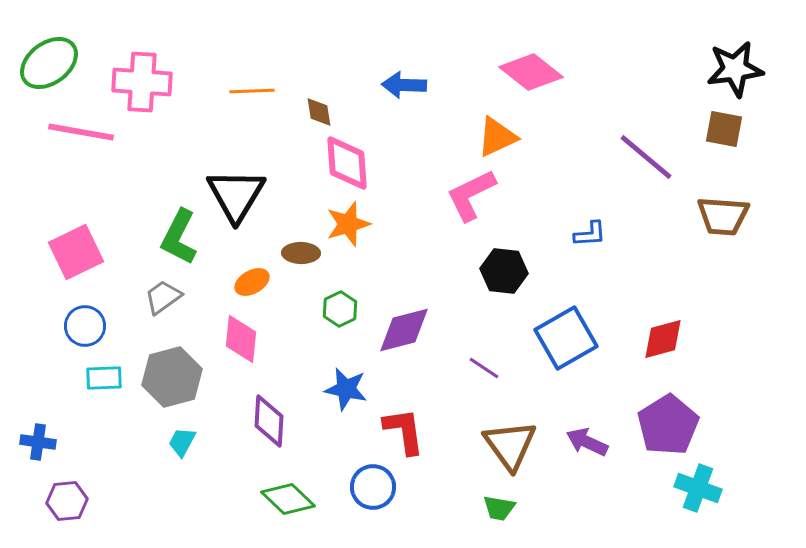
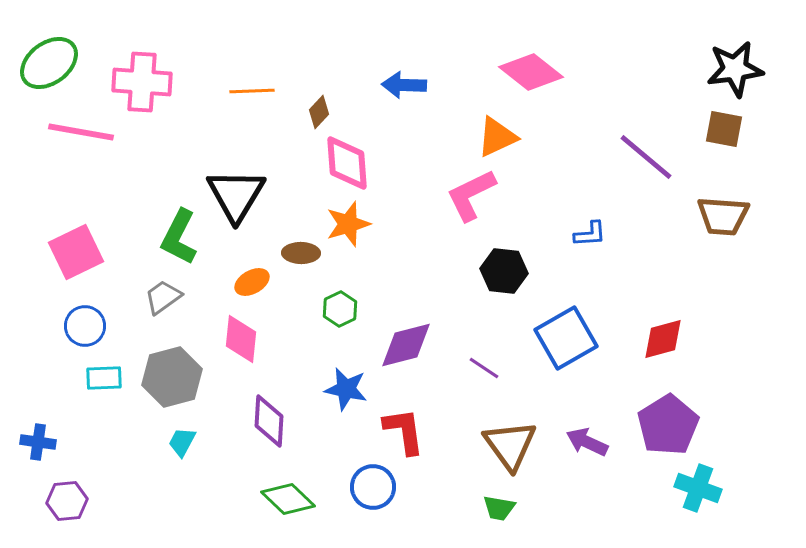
brown diamond at (319, 112): rotated 52 degrees clockwise
purple diamond at (404, 330): moved 2 px right, 15 px down
